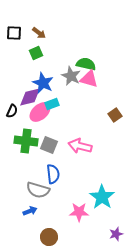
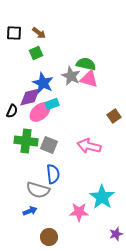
brown square: moved 1 px left, 1 px down
pink arrow: moved 9 px right
